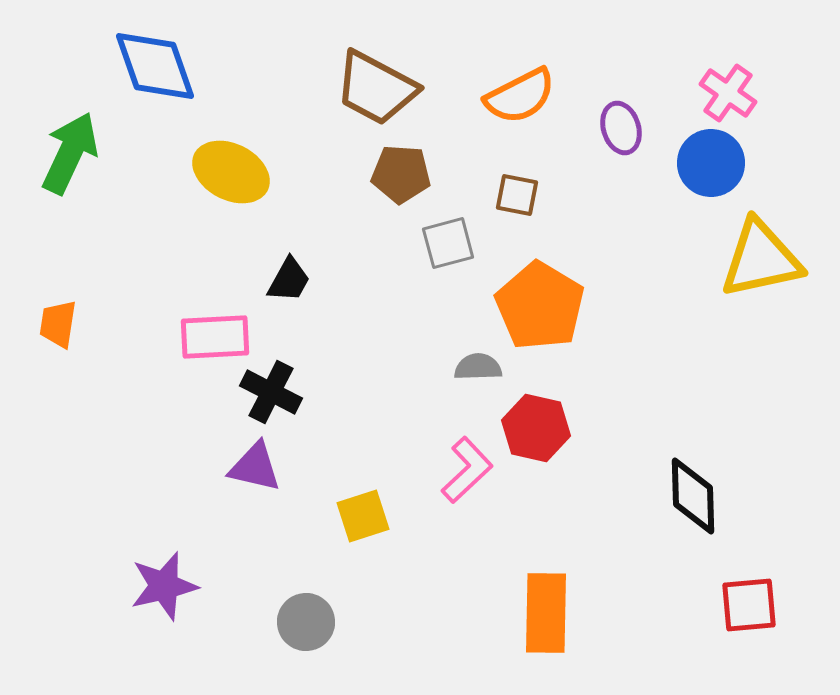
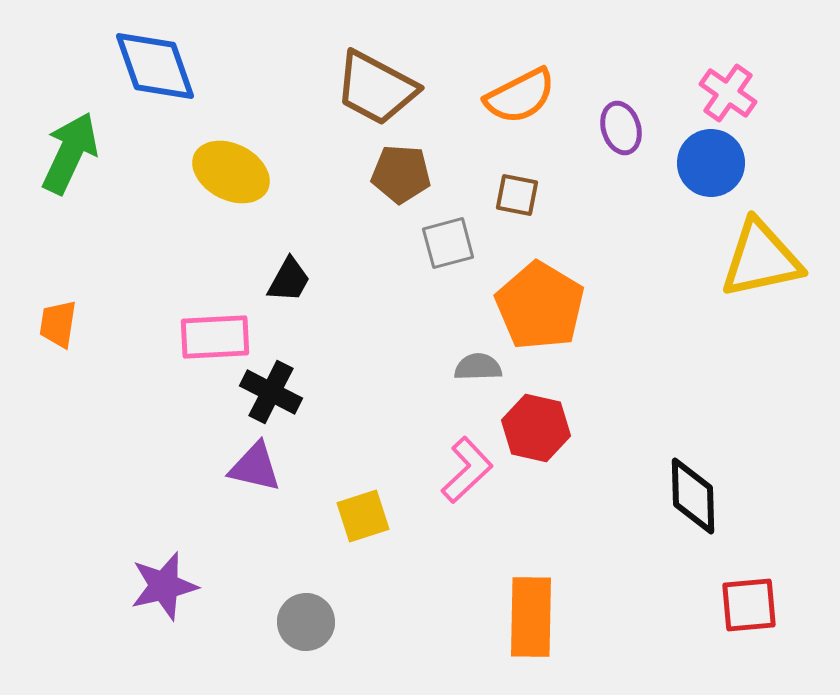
orange rectangle: moved 15 px left, 4 px down
